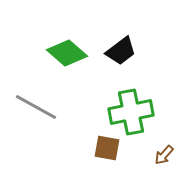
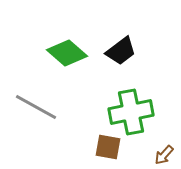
brown square: moved 1 px right, 1 px up
